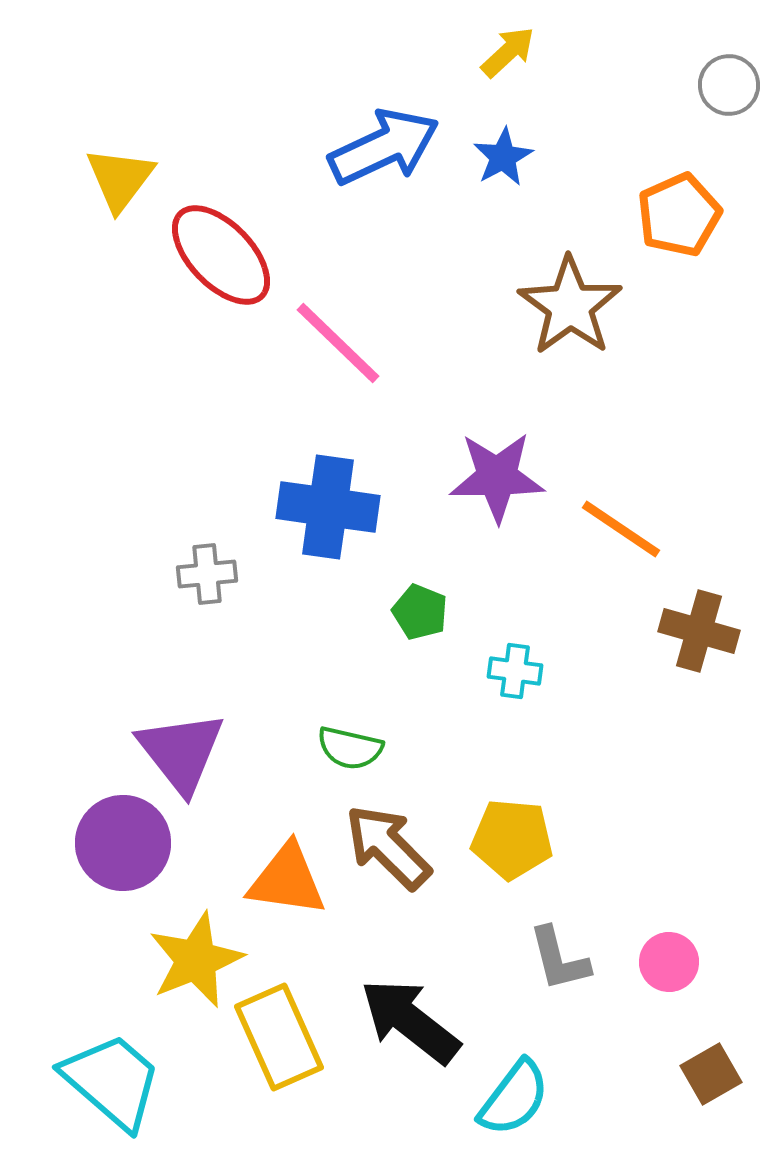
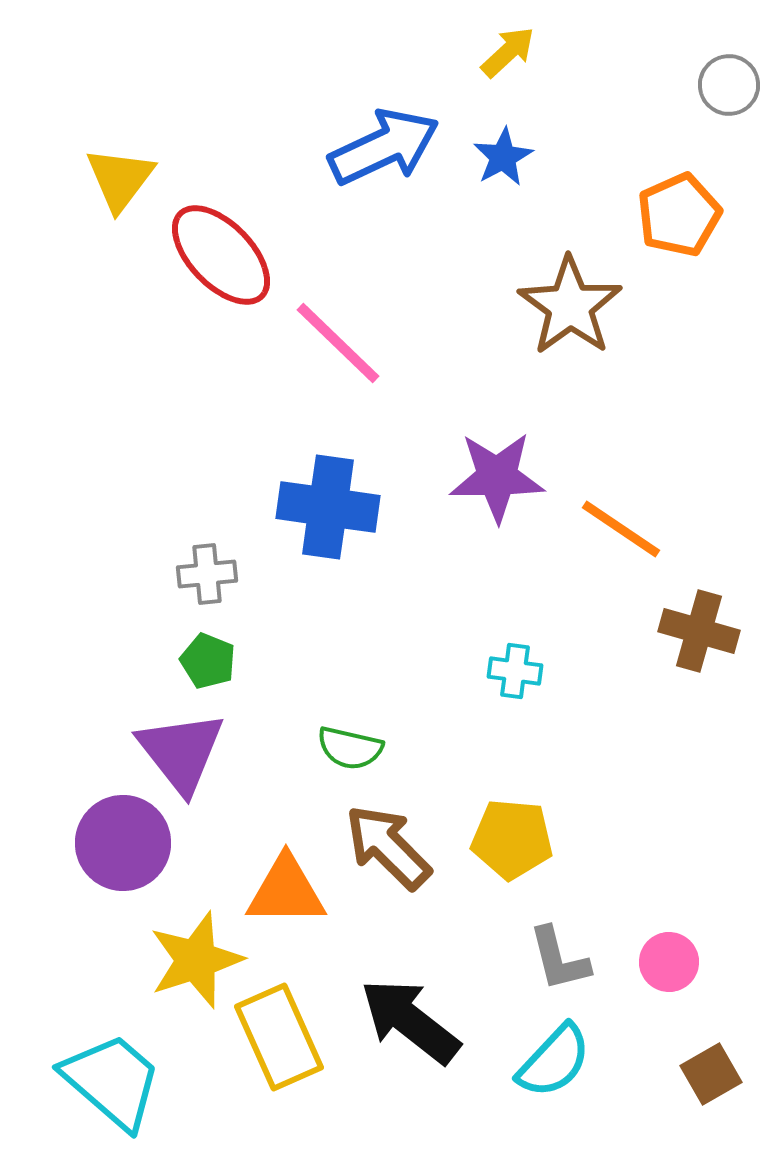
green pentagon: moved 212 px left, 49 px down
orange triangle: moved 1 px left, 11 px down; rotated 8 degrees counterclockwise
yellow star: rotated 4 degrees clockwise
cyan semicircle: moved 40 px right, 37 px up; rotated 6 degrees clockwise
